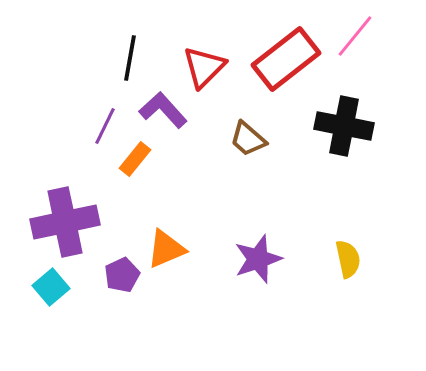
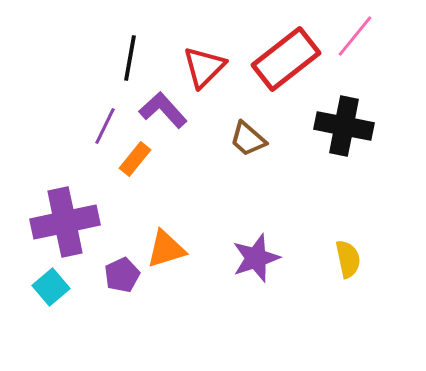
orange triangle: rotated 6 degrees clockwise
purple star: moved 2 px left, 1 px up
